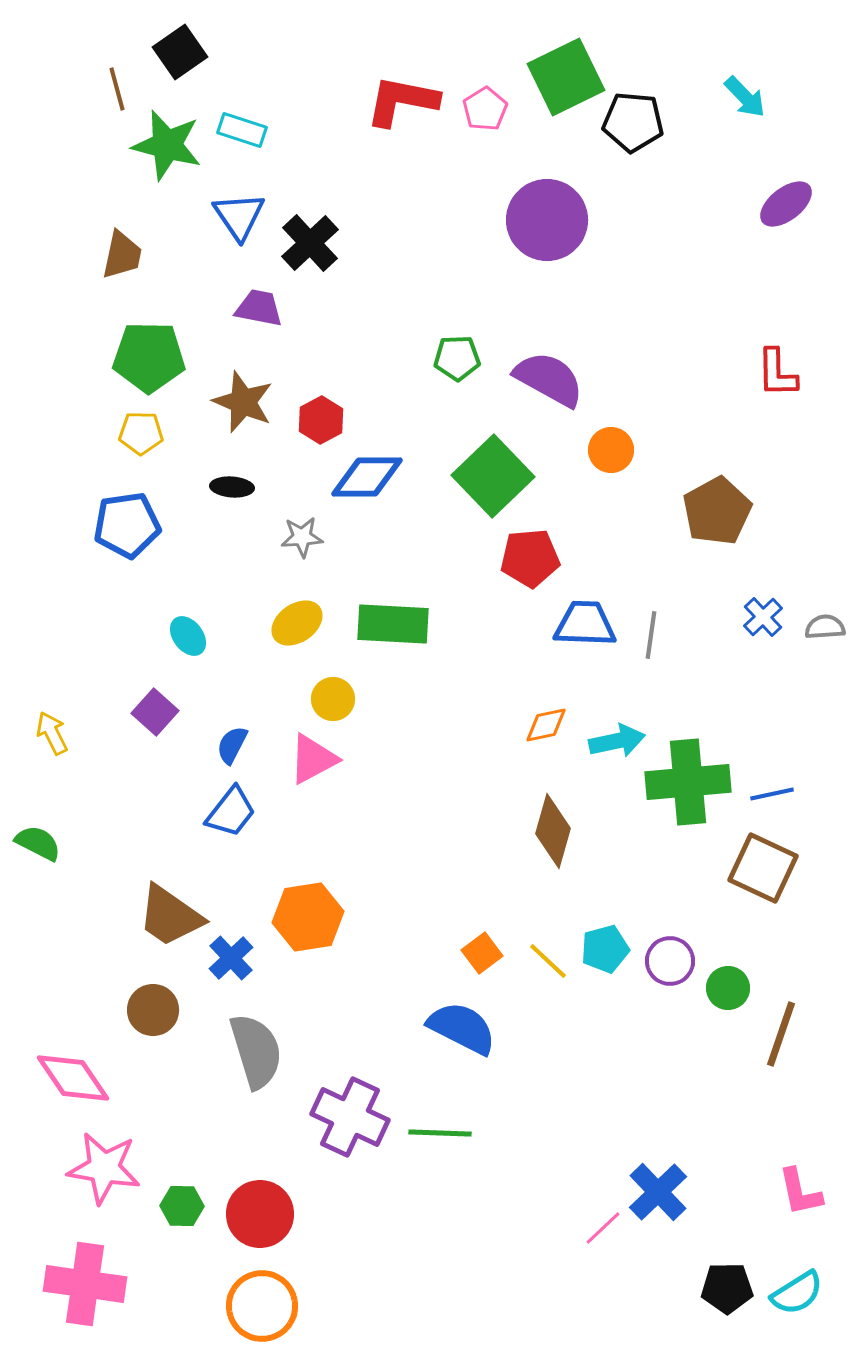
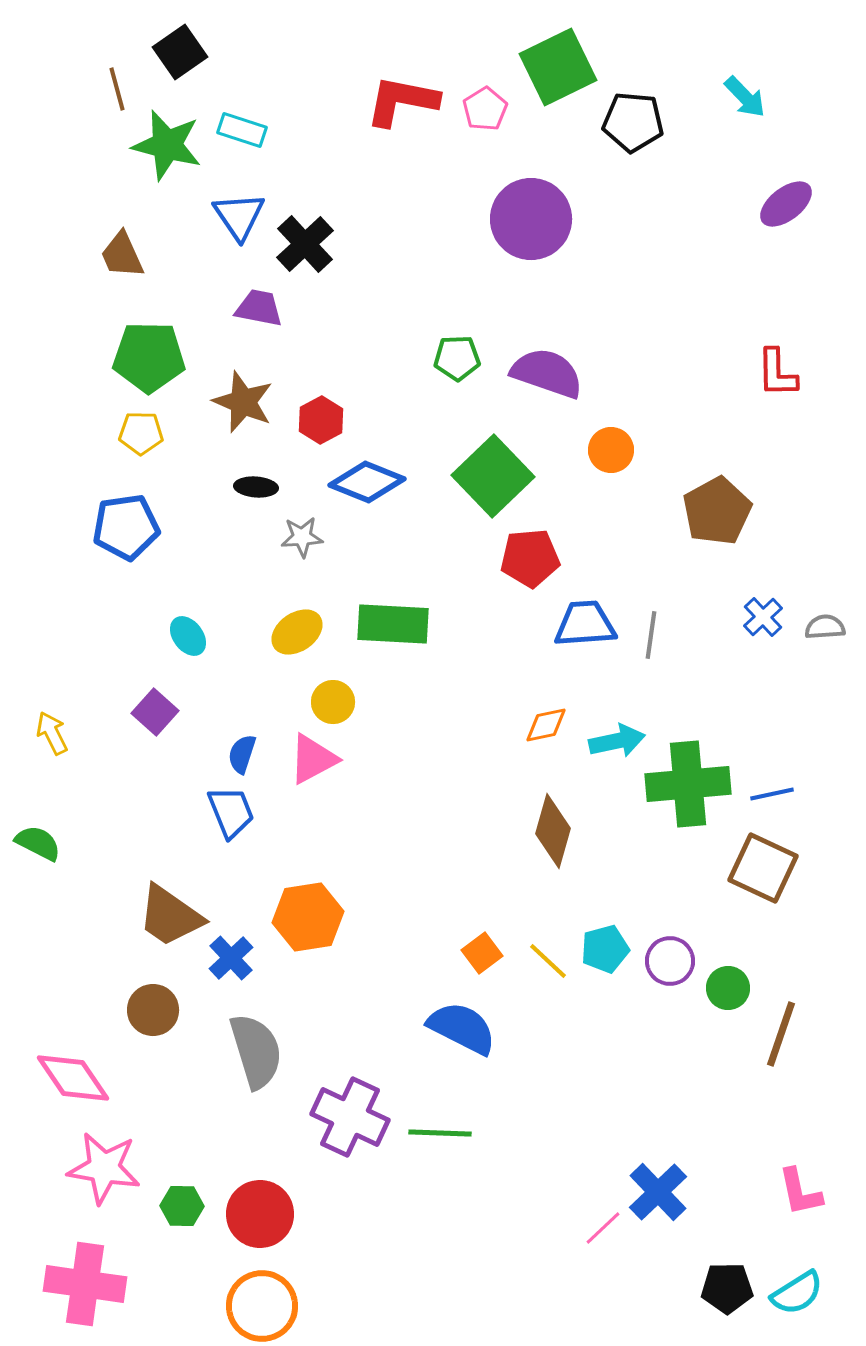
green square at (566, 77): moved 8 px left, 10 px up
purple circle at (547, 220): moved 16 px left, 1 px up
black cross at (310, 243): moved 5 px left, 1 px down
brown trapezoid at (122, 255): rotated 144 degrees clockwise
purple semicircle at (549, 379): moved 2 px left, 6 px up; rotated 10 degrees counterclockwise
blue diamond at (367, 477): moved 5 px down; rotated 22 degrees clockwise
black ellipse at (232, 487): moved 24 px right
blue pentagon at (127, 525): moved 1 px left, 2 px down
yellow ellipse at (297, 623): moved 9 px down
blue trapezoid at (585, 624): rotated 6 degrees counterclockwise
yellow circle at (333, 699): moved 3 px down
blue semicircle at (232, 745): moved 10 px right, 9 px down; rotated 9 degrees counterclockwise
green cross at (688, 782): moved 2 px down
blue trapezoid at (231, 812): rotated 60 degrees counterclockwise
